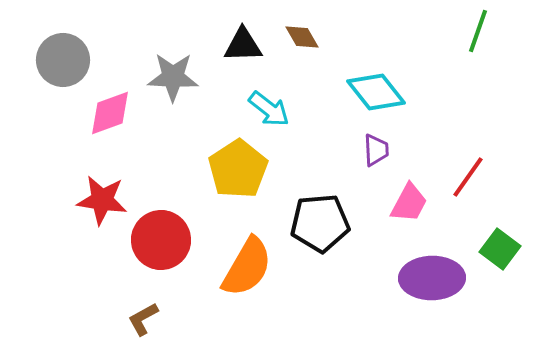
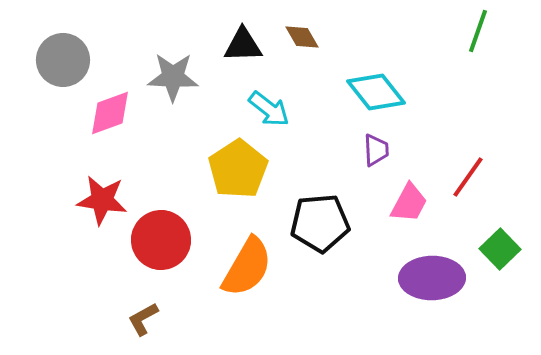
green square: rotated 9 degrees clockwise
